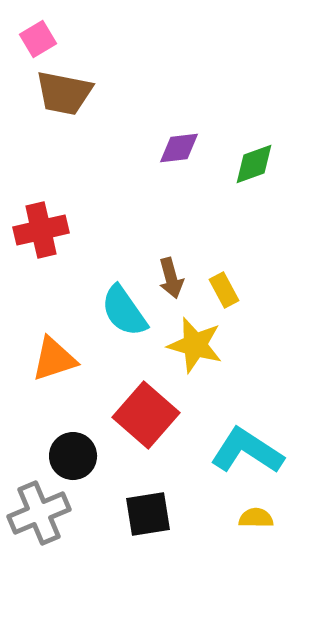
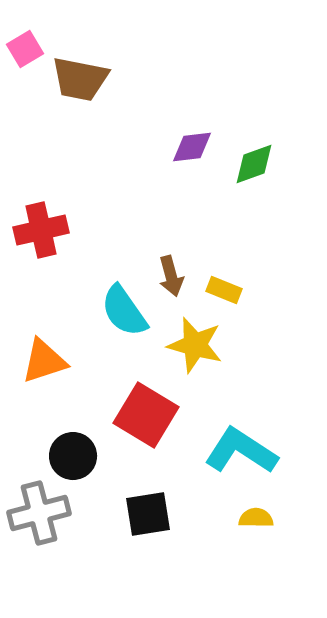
pink square: moved 13 px left, 10 px down
brown trapezoid: moved 16 px right, 14 px up
purple diamond: moved 13 px right, 1 px up
brown arrow: moved 2 px up
yellow rectangle: rotated 40 degrees counterclockwise
orange triangle: moved 10 px left, 2 px down
red square: rotated 10 degrees counterclockwise
cyan L-shape: moved 6 px left
gray cross: rotated 8 degrees clockwise
